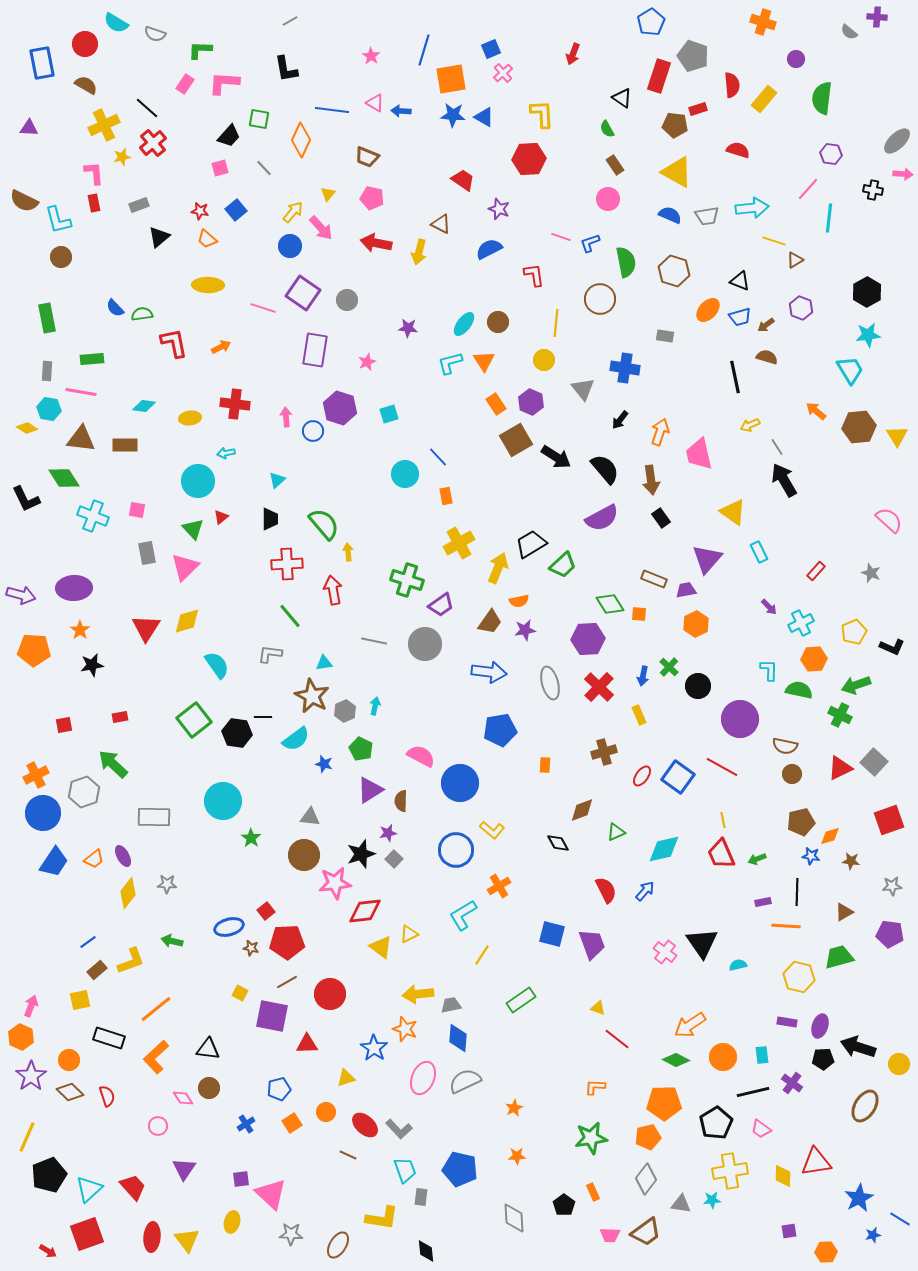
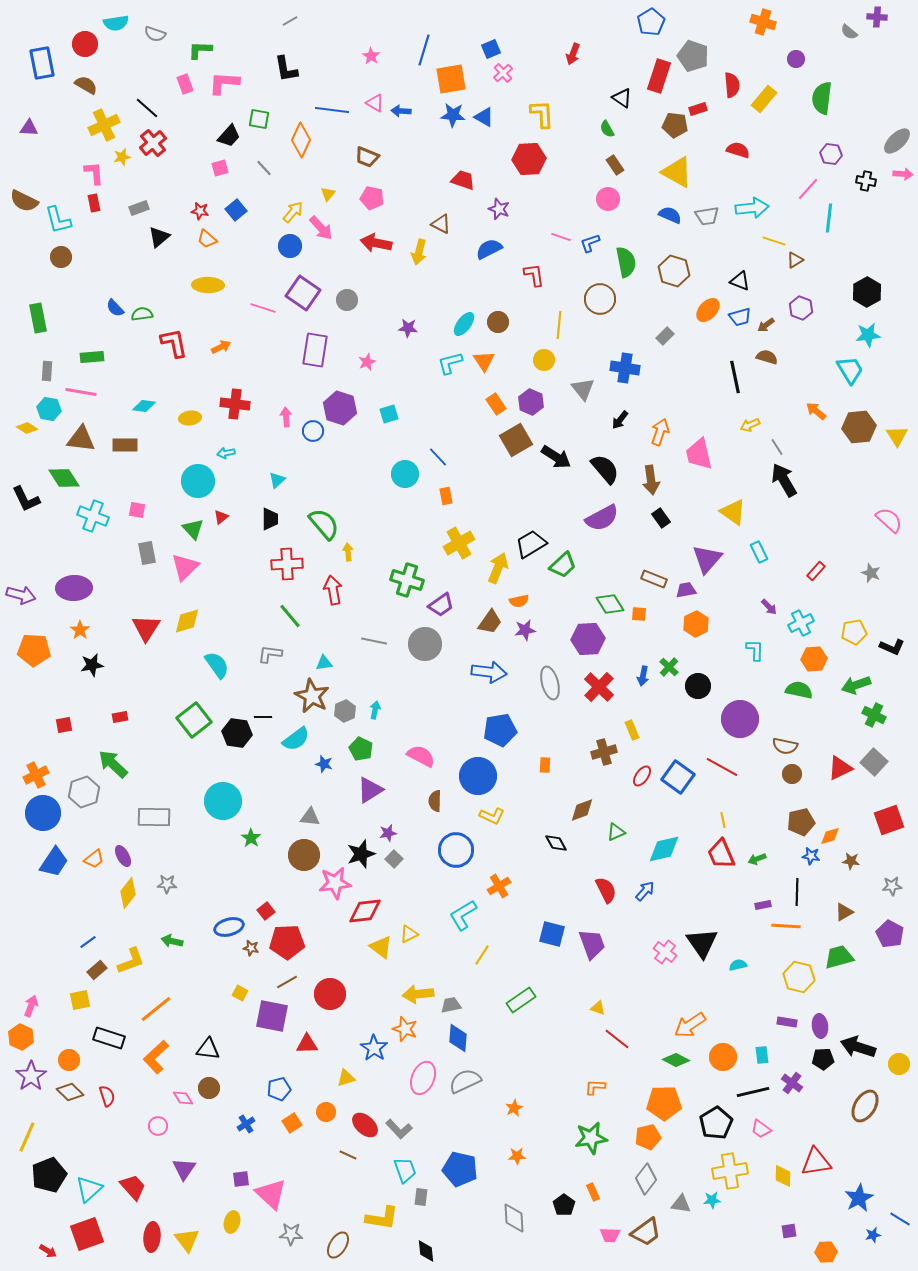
cyan semicircle at (116, 23): rotated 40 degrees counterclockwise
pink rectangle at (185, 84): rotated 54 degrees counterclockwise
red trapezoid at (463, 180): rotated 15 degrees counterclockwise
black cross at (873, 190): moved 7 px left, 9 px up
gray rectangle at (139, 205): moved 3 px down
green rectangle at (47, 318): moved 9 px left
yellow line at (556, 323): moved 3 px right, 2 px down
gray rectangle at (665, 336): rotated 54 degrees counterclockwise
green rectangle at (92, 359): moved 2 px up
yellow pentagon at (854, 632): rotated 15 degrees clockwise
cyan L-shape at (769, 670): moved 14 px left, 20 px up
cyan arrow at (375, 706): moved 4 px down
yellow rectangle at (639, 715): moved 7 px left, 15 px down
green cross at (840, 715): moved 34 px right
blue circle at (460, 783): moved 18 px right, 7 px up
brown semicircle at (401, 801): moved 34 px right
yellow L-shape at (492, 830): moved 14 px up; rotated 15 degrees counterclockwise
black diamond at (558, 843): moved 2 px left
purple rectangle at (763, 902): moved 3 px down
purple pentagon at (890, 934): rotated 20 degrees clockwise
purple ellipse at (820, 1026): rotated 25 degrees counterclockwise
